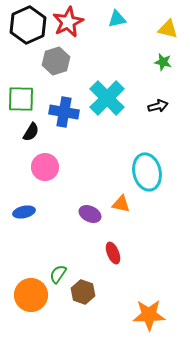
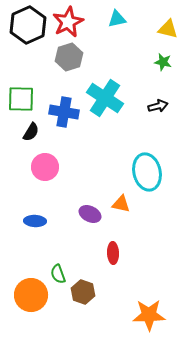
gray hexagon: moved 13 px right, 4 px up
cyan cross: moved 2 px left; rotated 12 degrees counterclockwise
blue ellipse: moved 11 px right, 9 px down; rotated 15 degrees clockwise
red ellipse: rotated 20 degrees clockwise
green semicircle: rotated 54 degrees counterclockwise
